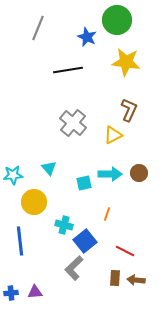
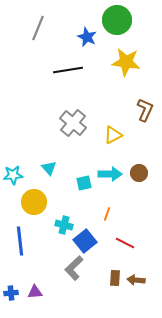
brown L-shape: moved 16 px right
red line: moved 8 px up
